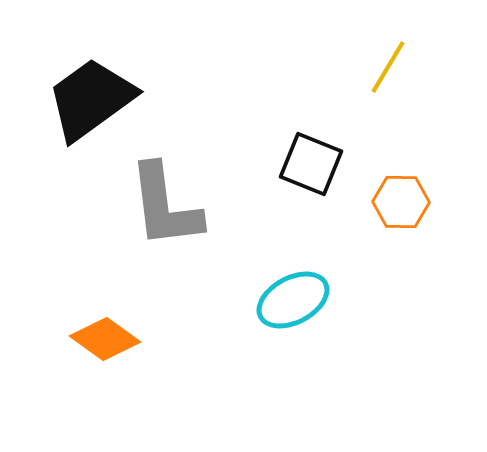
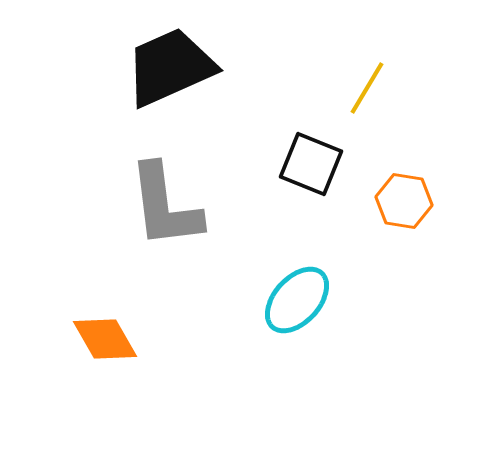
yellow line: moved 21 px left, 21 px down
black trapezoid: moved 79 px right, 32 px up; rotated 12 degrees clockwise
orange hexagon: moved 3 px right, 1 px up; rotated 8 degrees clockwise
cyan ellipse: moved 4 px right; rotated 20 degrees counterclockwise
orange diamond: rotated 24 degrees clockwise
